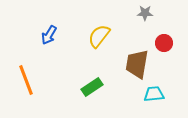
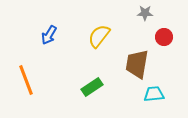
red circle: moved 6 px up
